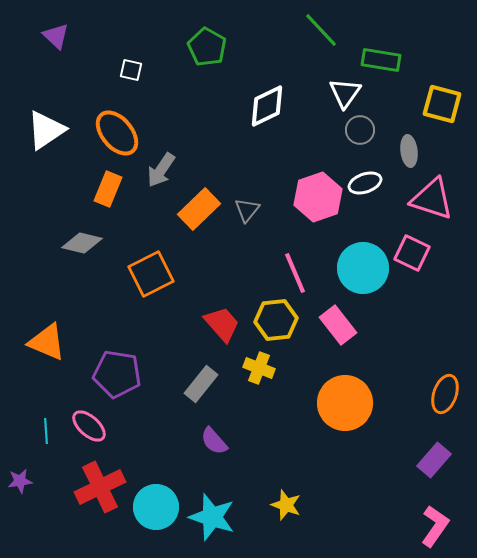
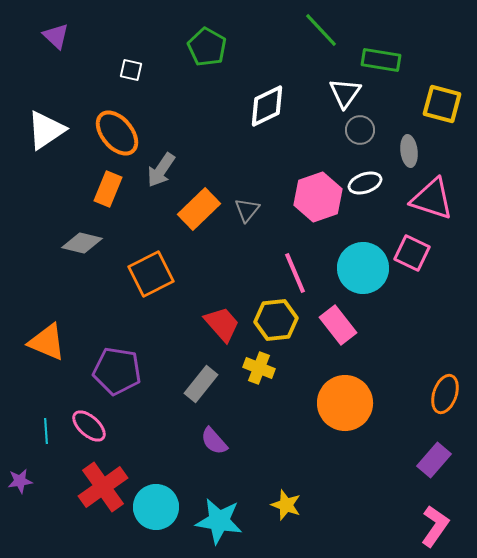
purple pentagon at (117, 374): moved 3 px up
red cross at (100, 487): moved 3 px right; rotated 9 degrees counterclockwise
cyan star at (212, 517): moved 7 px right, 4 px down; rotated 9 degrees counterclockwise
